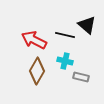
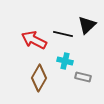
black triangle: rotated 36 degrees clockwise
black line: moved 2 px left, 1 px up
brown diamond: moved 2 px right, 7 px down
gray rectangle: moved 2 px right
